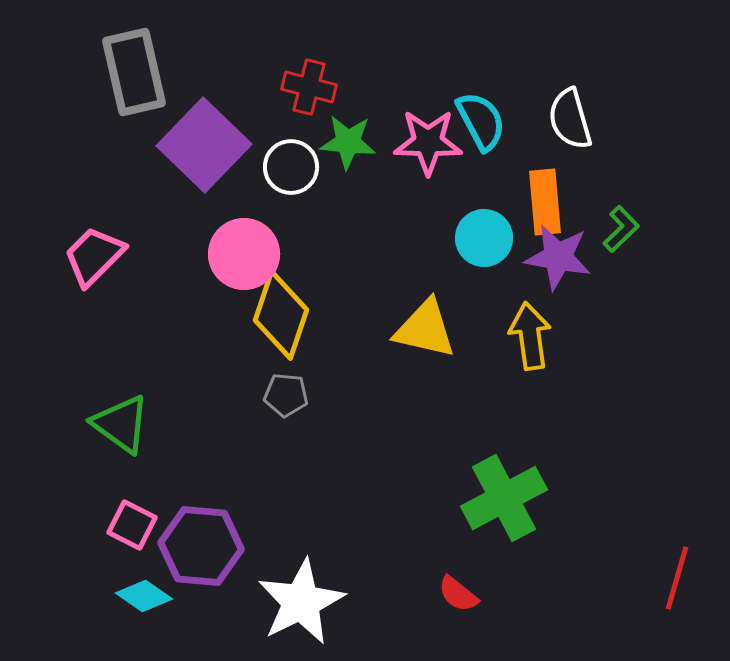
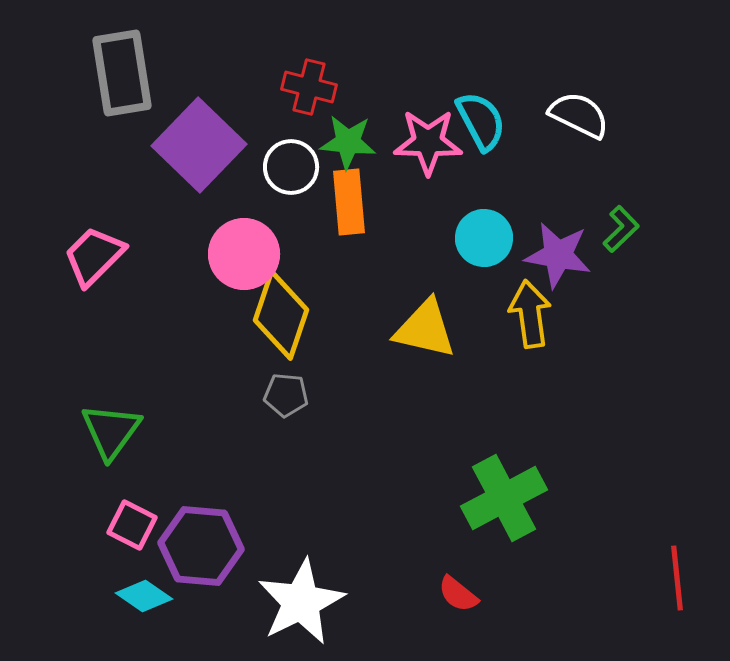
gray rectangle: moved 12 px left, 1 px down; rotated 4 degrees clockwise
white semicircle: moved 9 px right, 4 px up; rotated 132 degrees clockwise
purple square: moved 5 px left
orange rectangle: moved 196 px left
purple star: moved 2 px up
yellow arrow: moved 22 px up
green triangle: moved 10 px left, 7 px down; rotated 30 degrees clockwise
red line: rotated 22 degrees counterclockwise
